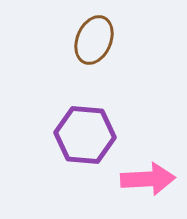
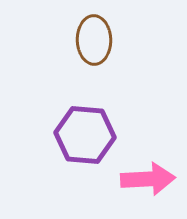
brown ellipse: rotated 24 degrees counterclockwise
